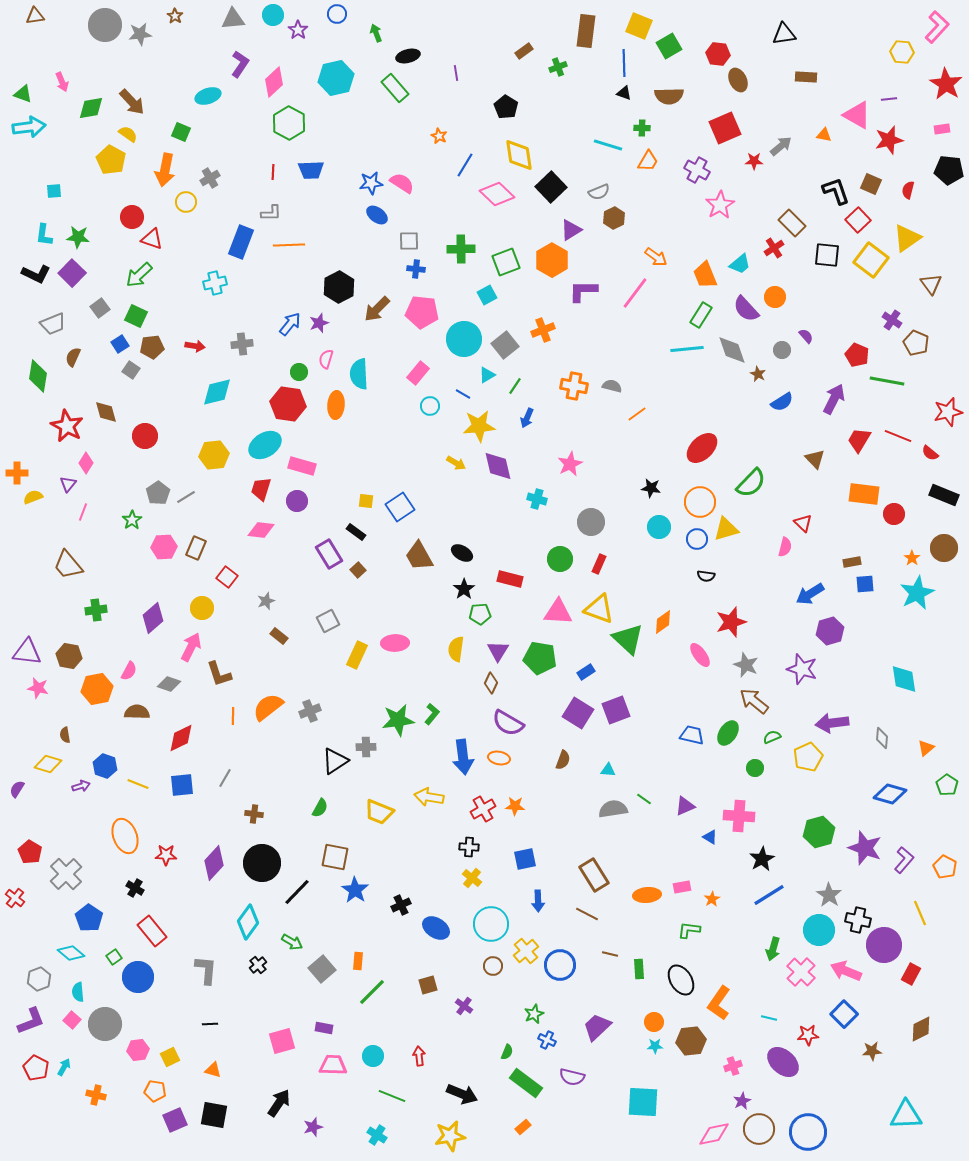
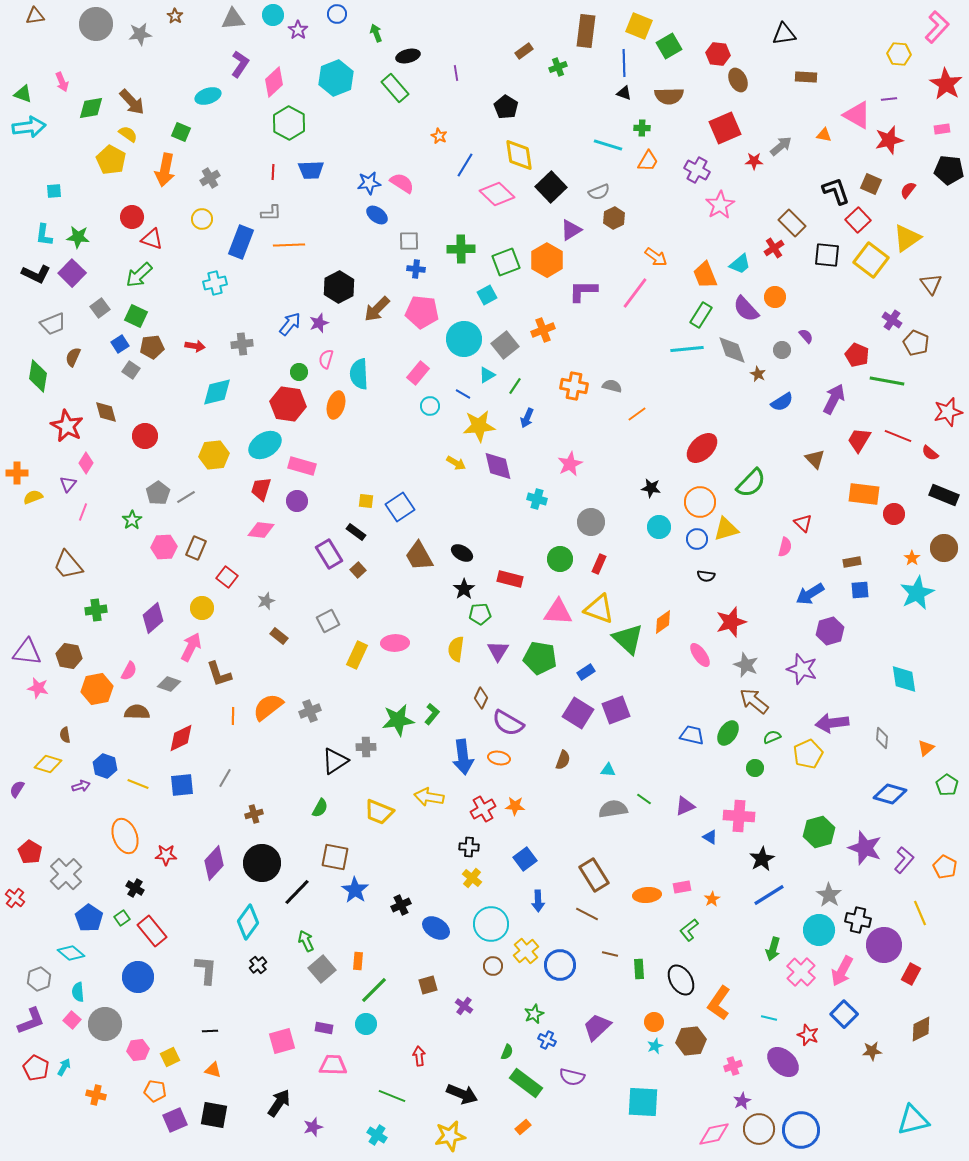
gray circle at (105, 25): moved 9 px left, 1 px up
yellow hexagon at (902, 52): moved 3 px left, 2 px down
cyan hexagon at (336, 78): rotated 8 degrees counterclockwise
blue star at (371, 183): moved 2 px left
red semicircle at (908, 190): rotated 24 degrees clockwise
yellow circle at (186, 202): moved 16 px right, 17 px down
orange hexagon at (552, 260): moved 5 px left
orange ellipse at (336, 405): rotated 12 degrees clockwise
blue square at (865, 584): moved 5 px left, 6 px down
brown diamond at (491, 683): moved 10 px left, 15 px down
yellow pentagon at (808, 757): moved 3 px up
brown cross at (254, 814): rotated 24 degrees counterclockwise
blue square at (525, 859): rotated 25 degrees counterclockwise
green L-shape at (689, 930): rotated 45 degrees counterclockwise
green arrow at (292, 942): moved 14 px right, 1 px up; rotated 145 degrees counterclockwise
green square at (114, 957): moved 8 px right, 39 px up
pink arrow at (846, 971): moved 4 px left; rotated 84 degrees counterclockwise
green line at (372, 992): moved 2 px right, 2 px up
black line at (210, 1024): moved 7 px down
red star at (808, 1035): rotated 25 degrees clockwise
cyan star at (655, 1046): rotated 21 degrees counterclockwise
cyan circle at (373, 1056): moved 7 px left, 32 px up
cyan triangle at (906, 1115): moved 7 px right, 5 px down; rotated 12 degrees counterclockwise
blue circle at (808, 1132): moved 7 px left, 2 px up
